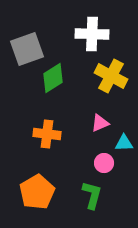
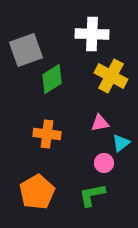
gray square: moved 1 px left, 1 px down
green diamond: moved 1 px left, 1 px down
pink triangle: rotated 12 degrees clockwise
cyan triangle: moved 3 px left; rotated 36 degrees counterclockwise
green L-shape: rotated 116 degrees counterclockwise
